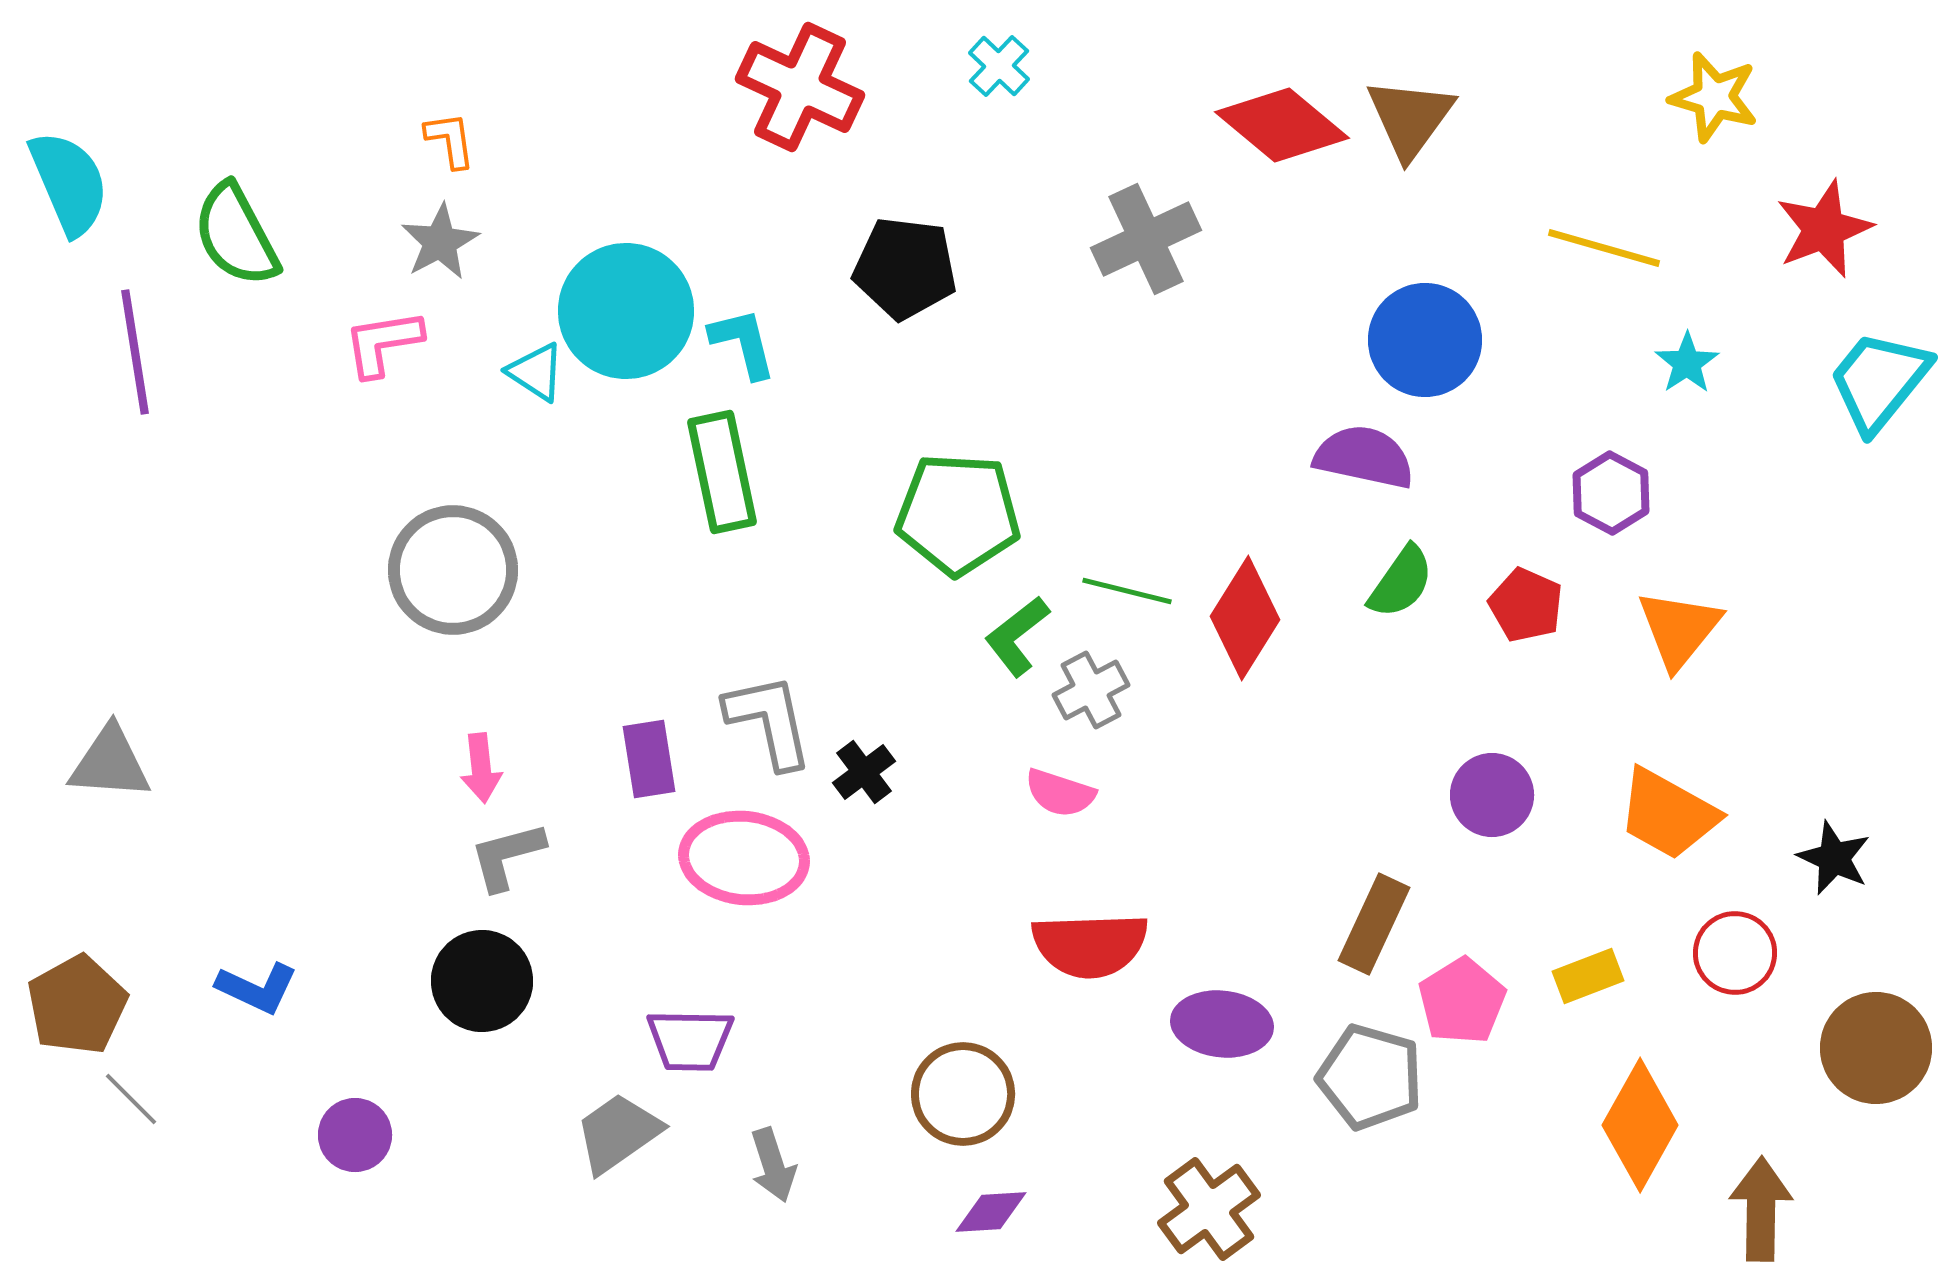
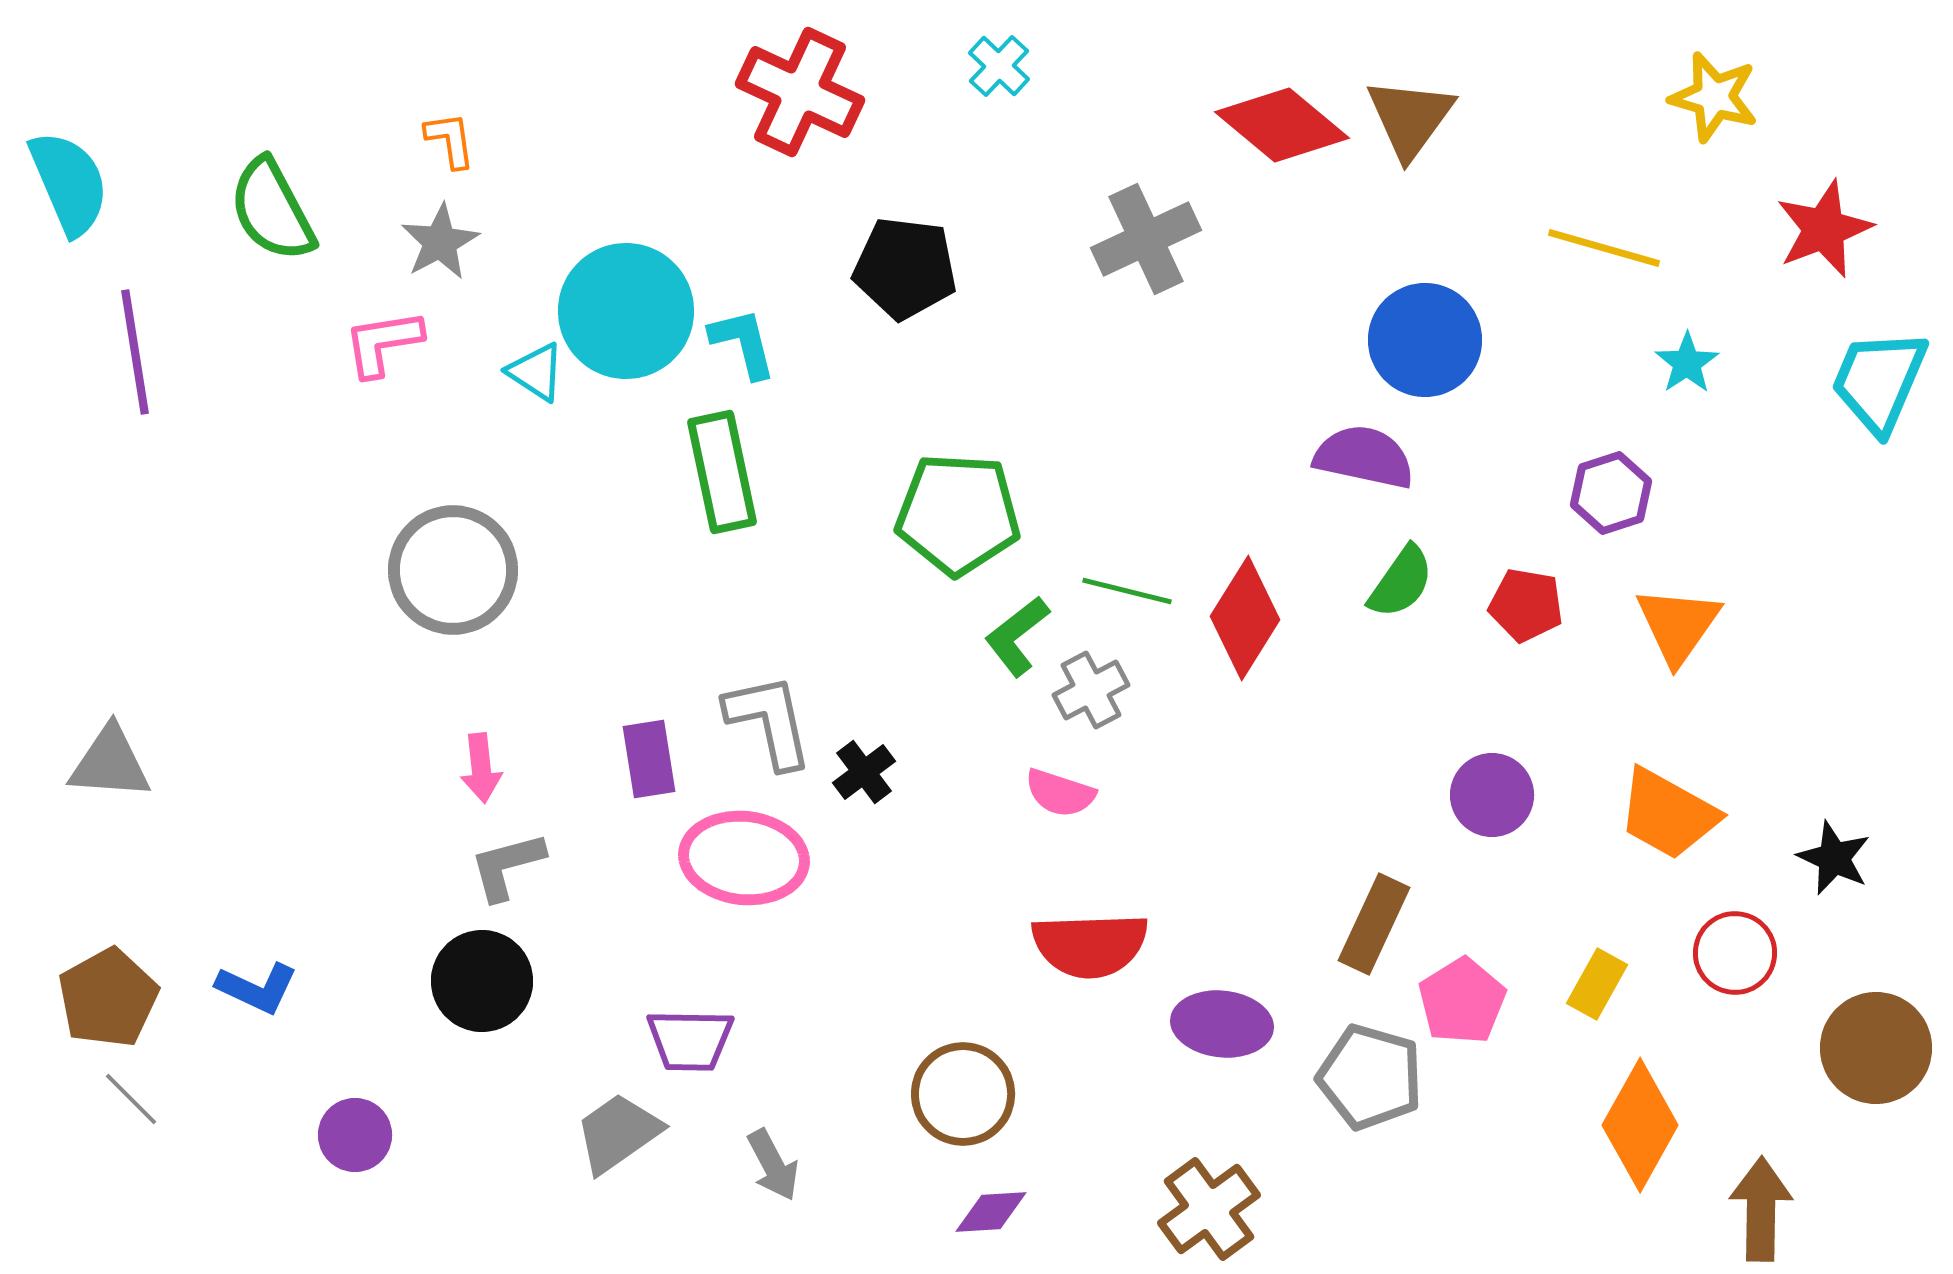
red cross at (800, 87): moved 5 px down
green semicircle at (236, 235): moved 36 px right, 25 px up
cyan trapezoid at (1879, 381): rotated 16 degrees counterclockwise
purple hexagon at (1611, 493): rotated 14 degrees clockwise
red pentagon at (1526, 605): rotated 14 degrees counterclockwise
orange triangle at (1679, 629): moved 1 px left, 4 px up; rotated 4 degrees counterclockwise
gray L-shape at (507, 856): moved 10 px down
yellow rectangle at (1588, 976): moved 9 px right, 8 px down; rotated 40 degrees counterclockwise
brown pentagon at (77, 1005): moved 31 px right, 7 px up
gray arrow at (773, 1165): rotated 10 degrees counterclockwise
